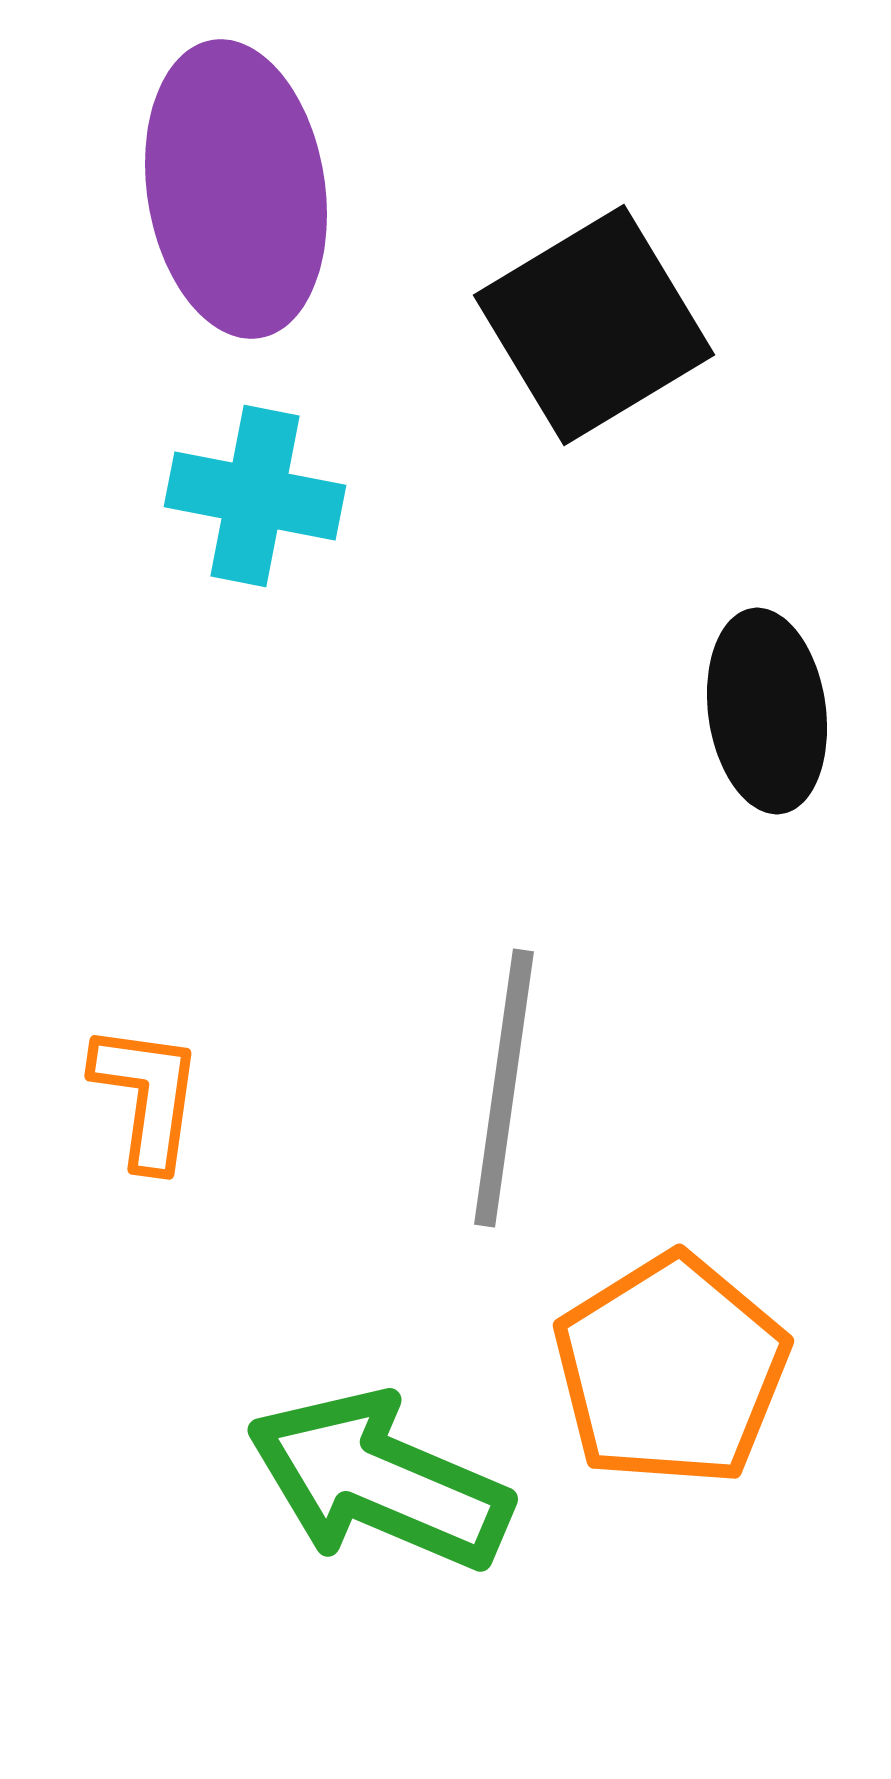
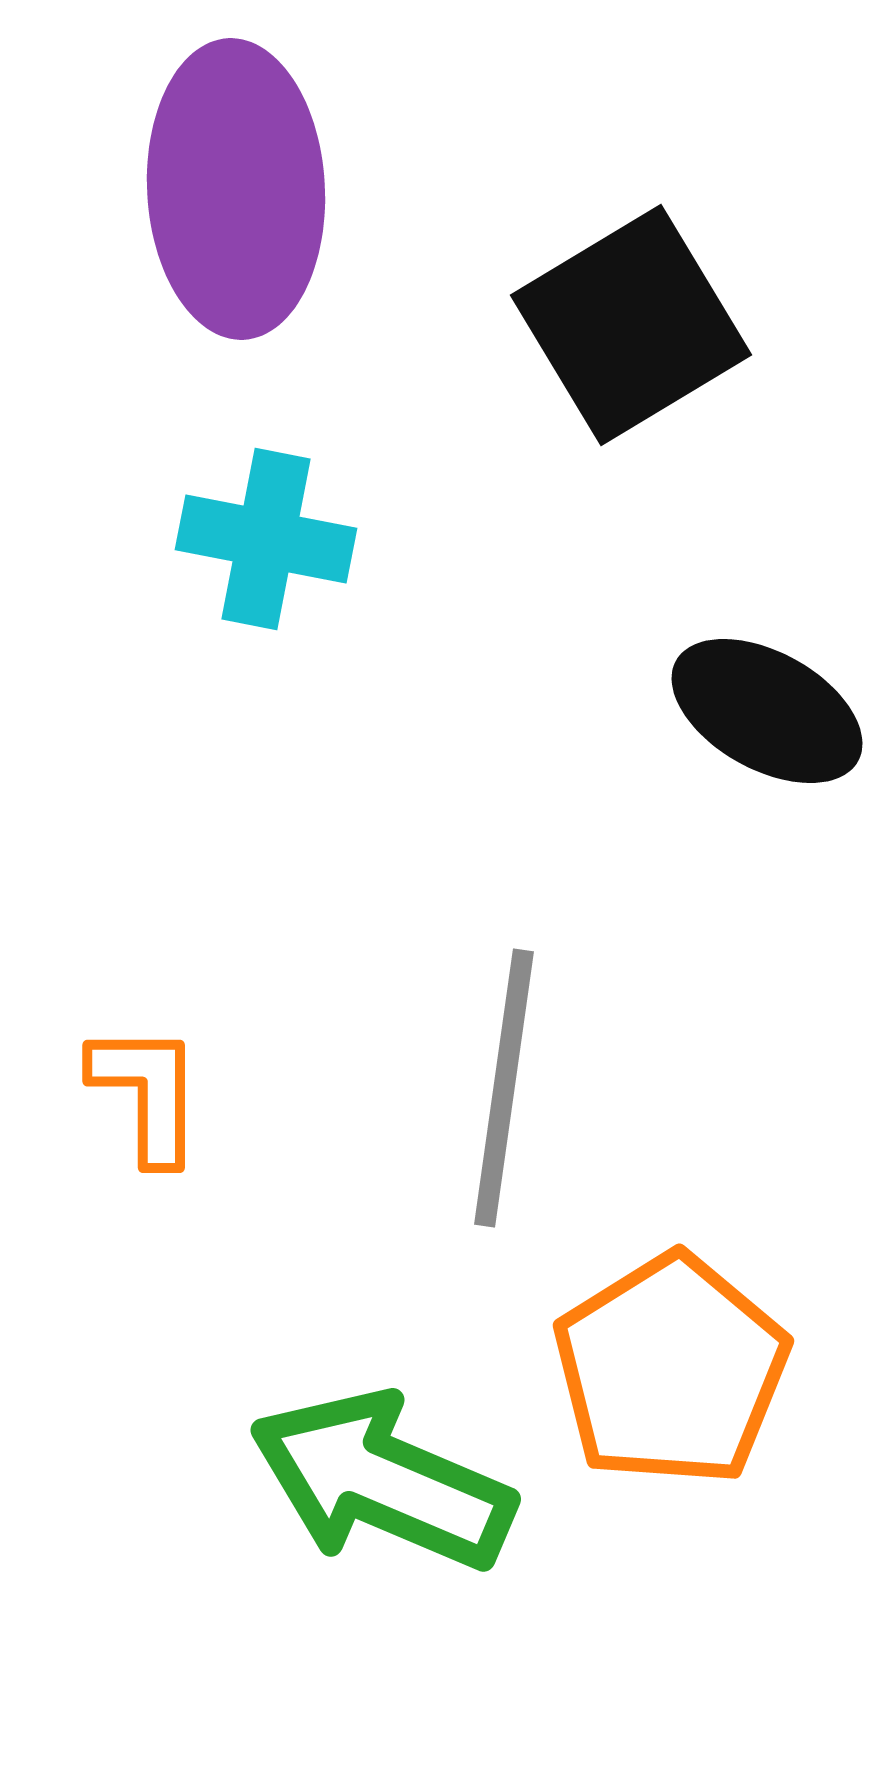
purple ellipse: rotated 6 degrees clockwise
black square: moved 37 px right
cyan cross: moved 11 px right, 43 px down
black ellipse: rotated 53 degrees counterclockwise
orange L-shape: moved 3 px up; rotated 8 degrees counterclockwise
green arrow: moved 3 px right
